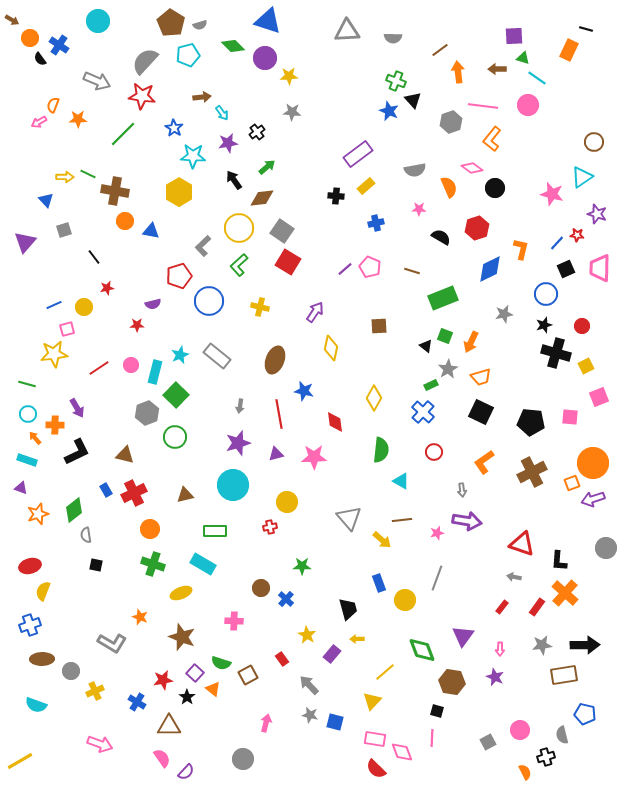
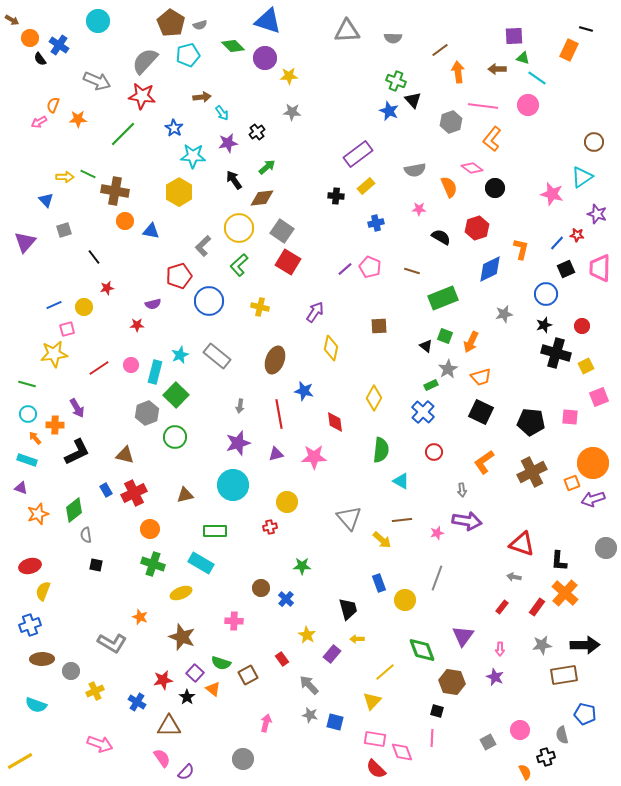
cyan rectangle at (203, 564): moved 2 px left, 1 px up
